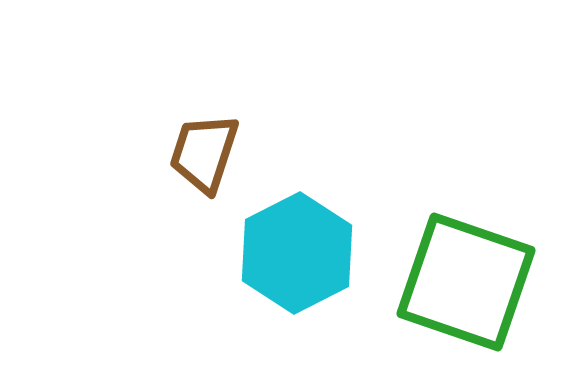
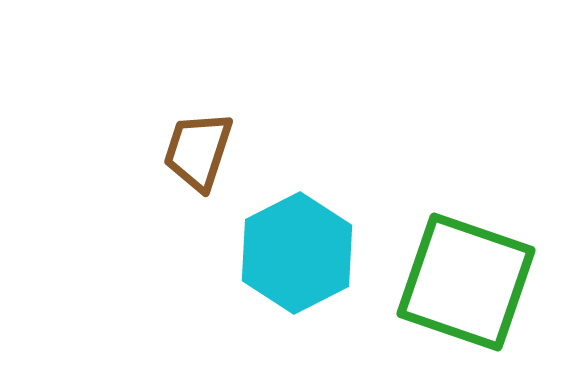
brown trapezoid: moved 6 px left, 2 px up
